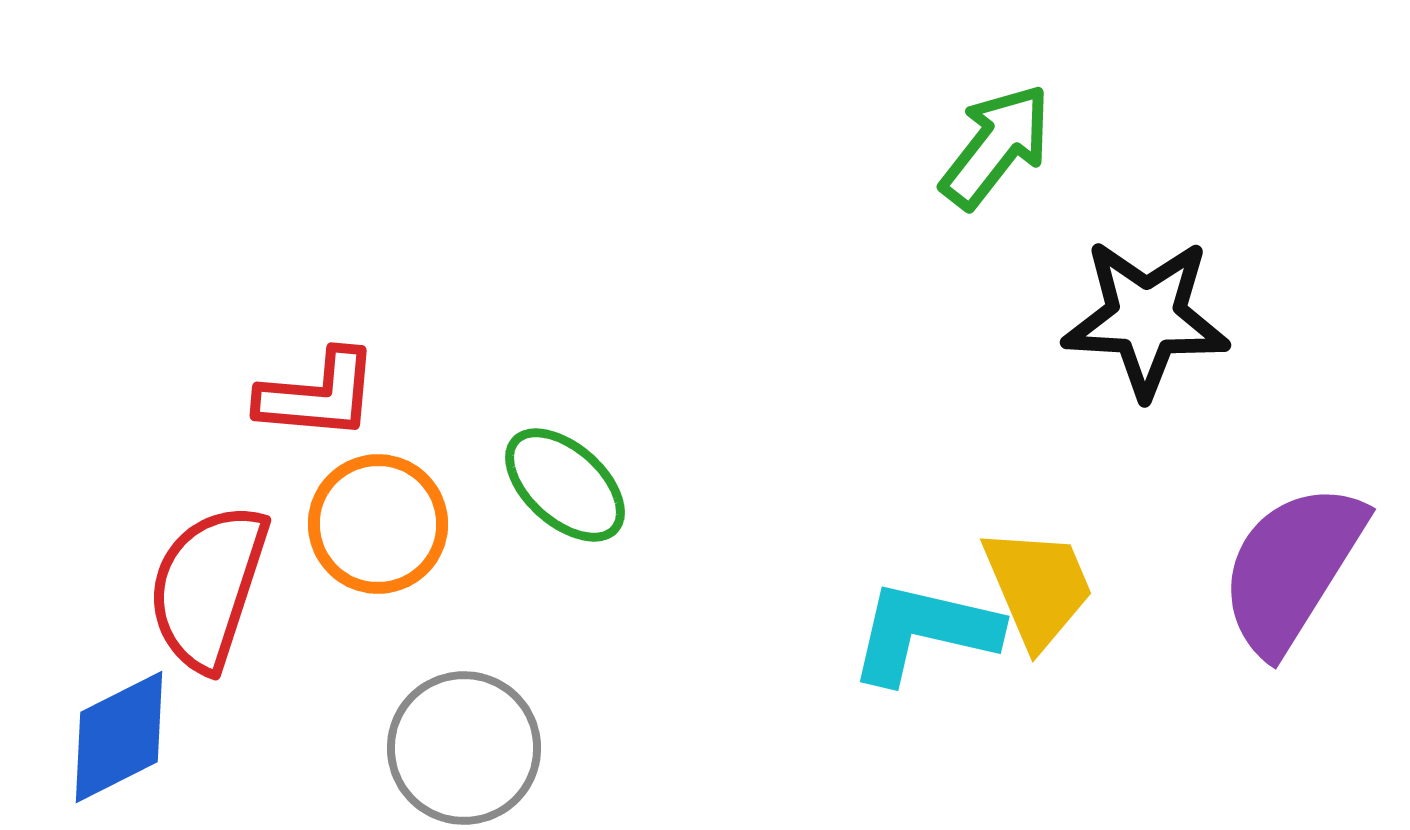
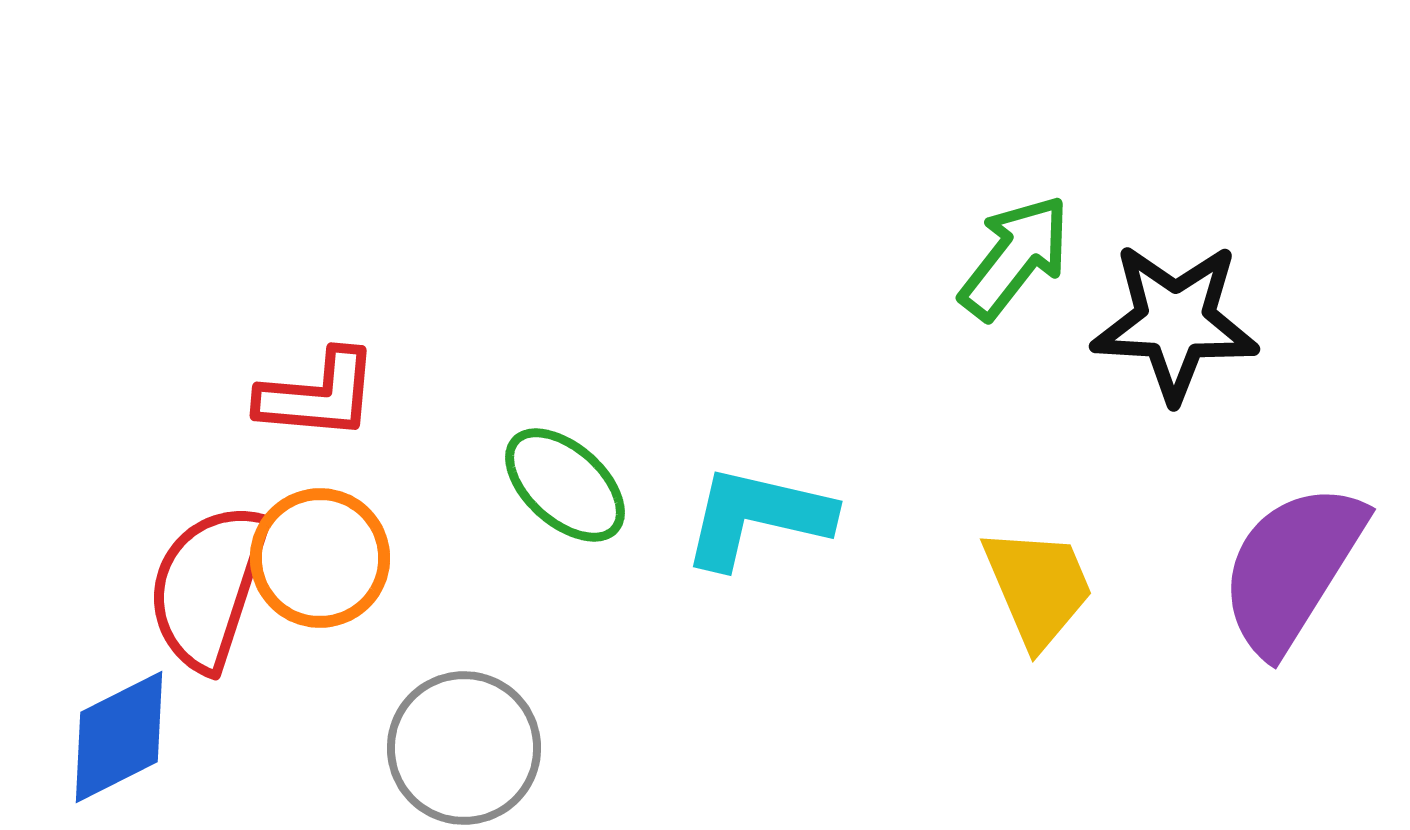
green arrow: moved 19 px right, 111 px down
black star: moved 29 px right, 4 px down
orange circle: moved 58 px left, 34 px down
cyan L-shape: moved 167 px left, 115 px up
